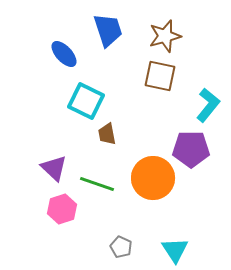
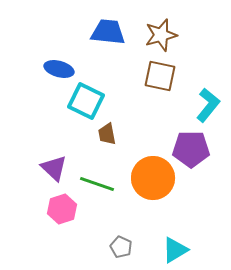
blue trapezoid: moved 2 px down; rotated 66 degrees counterclockwise
brown star: moved 4 px left, 1 px up
blue ellipse: moved 5 px left, 15 px down; rotated 32 degrees counterclockwise
cyan triangle: rotated 32 degrees clockwise
